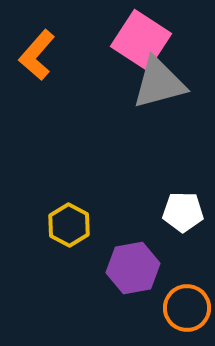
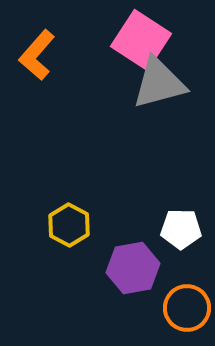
white pentagon: moved 2 px left, 17 px down
